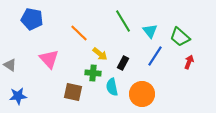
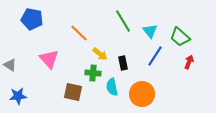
black rectangle: rotated 40 degrees counterclockwise
